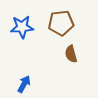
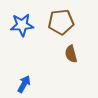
brown pentagon: moved 1 px up
blue star: moved 2 px up
